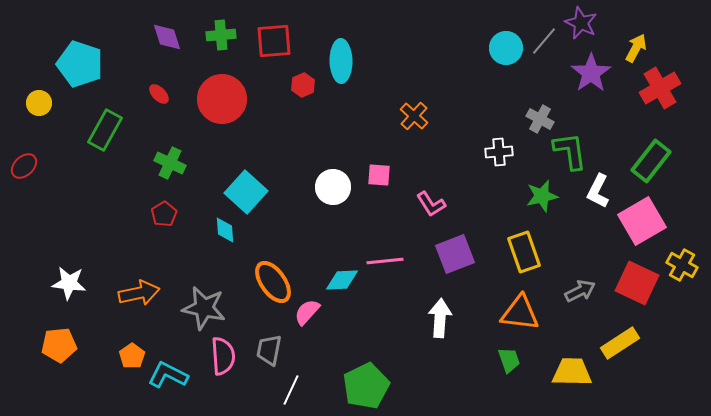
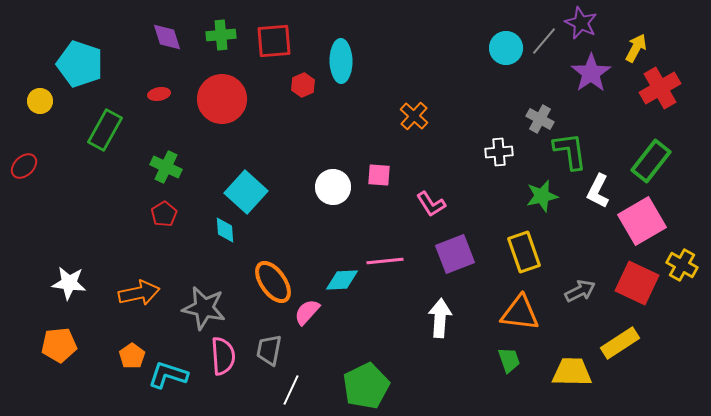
red ellipse at (159, 94): rotated 55 degrees counterclockwise
yellow circle at (39, 103): moved 1 px right, 2 px up
green cross at (170, 163): moved 4 px left, 4 px down
cyan L-shape at (168, 375): rotated 9 degrees counterclockwise
